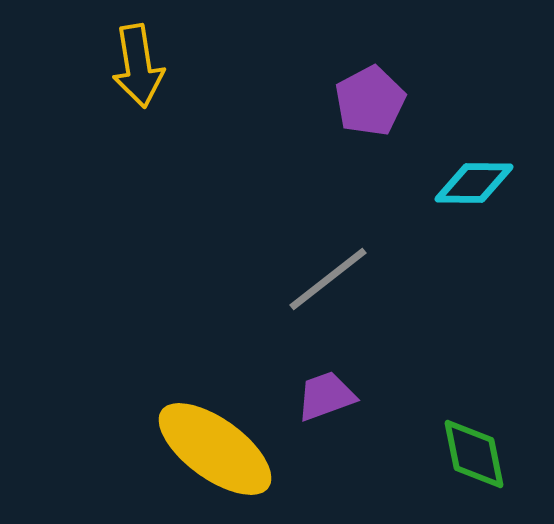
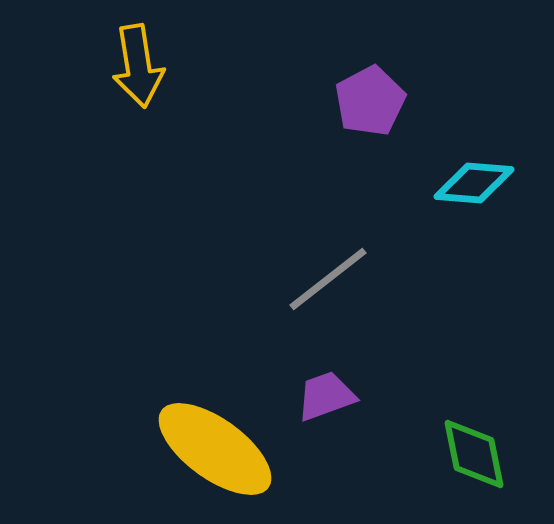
cyan diamond: rotated 4 degrees clockwise
